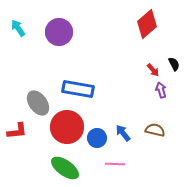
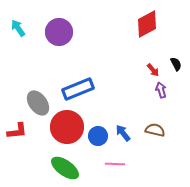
red diamond: rotated 12 degrees clockwise
black semicircle: moved 2 px right
blue rectangle: rotated 32 degrees counterclockwise
blue circle: moved 1 px right, 2 px up
